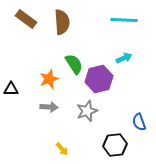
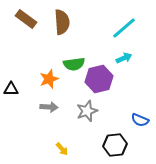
cyan line: moved 8 px down; rotated 44 degrees counterclockwise
green semicircle: rotated 115 degrees clockwise
blue semicircle: moved 1 px right, 2 px up; rotated 48 degrees counterclockwise
